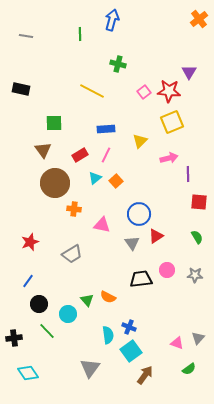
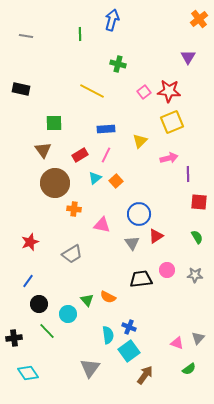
purple triangle at (189, 72): moved 1 px left, 15 px up
cyan square at (131, 351): moved 2 px left
